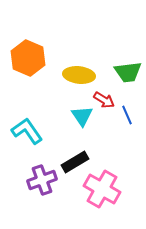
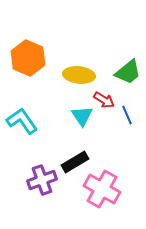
green trapezoid: rotated 32 degrees counterclockwise
cyan L-shape: moved 5 px left, 10 px up
